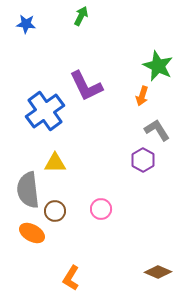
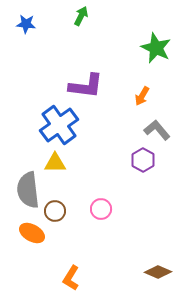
green star: moved 2 px left, 18 px up
purple L-shape: rotated 57 degrees counterclockwise
orange arrow: rotated 12 degrees clockwise
blue cross: moved 14 px right, 14 px down
gray L-shape: rotated 8 degrees counterclockwise
